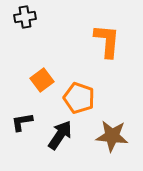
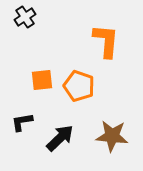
black cross: rotated 25 degrees counterclockwise
orange L-shape: moved 1 px left
orange square: rotated 30 degrees clockwise
orange pentagon: moved 12 px up
black arrow: moved 3 px down; rotated 12 degrees clockwise
